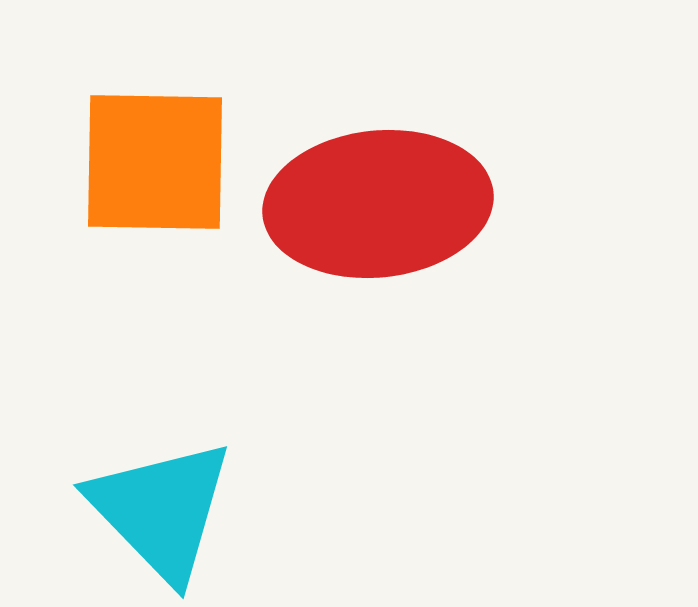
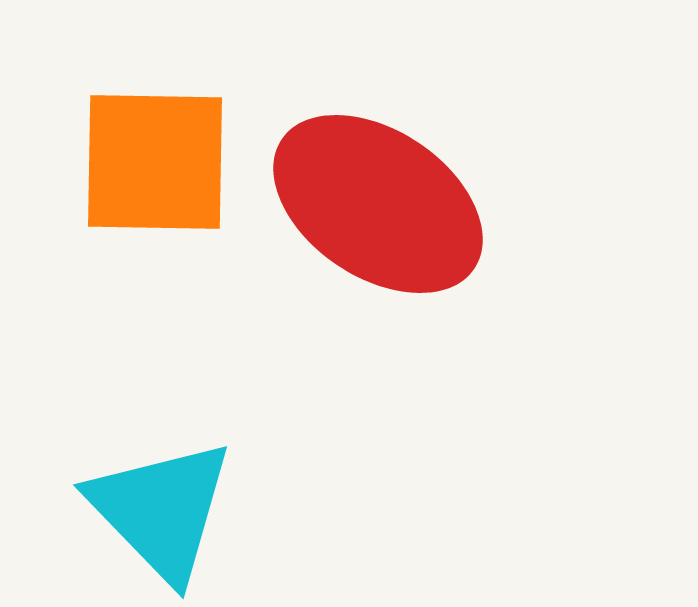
red ellipse: rotated 40 degrees clockwise
